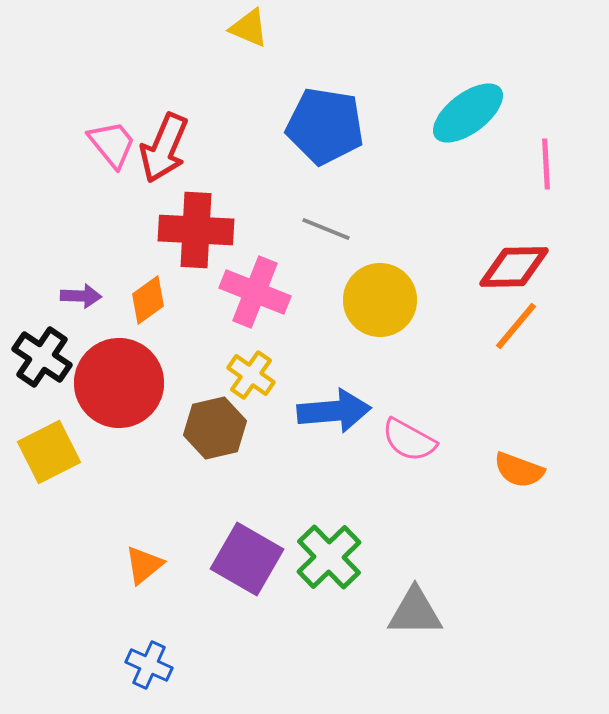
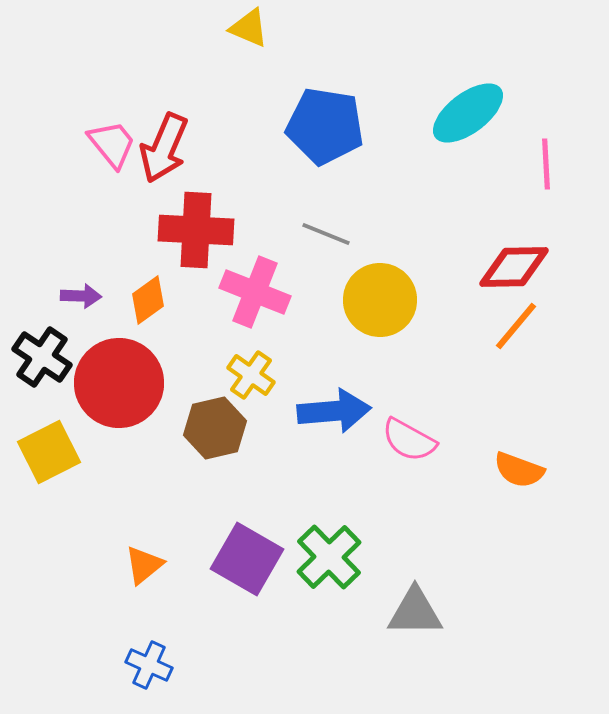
gray line: moved 5 px down
